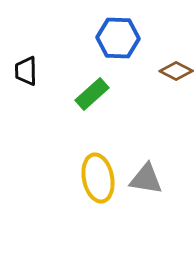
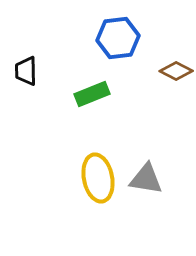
blue hexagon: rotated 9 degrees counterclockwise
green rectangle: rotated 20 degrees clockwise
